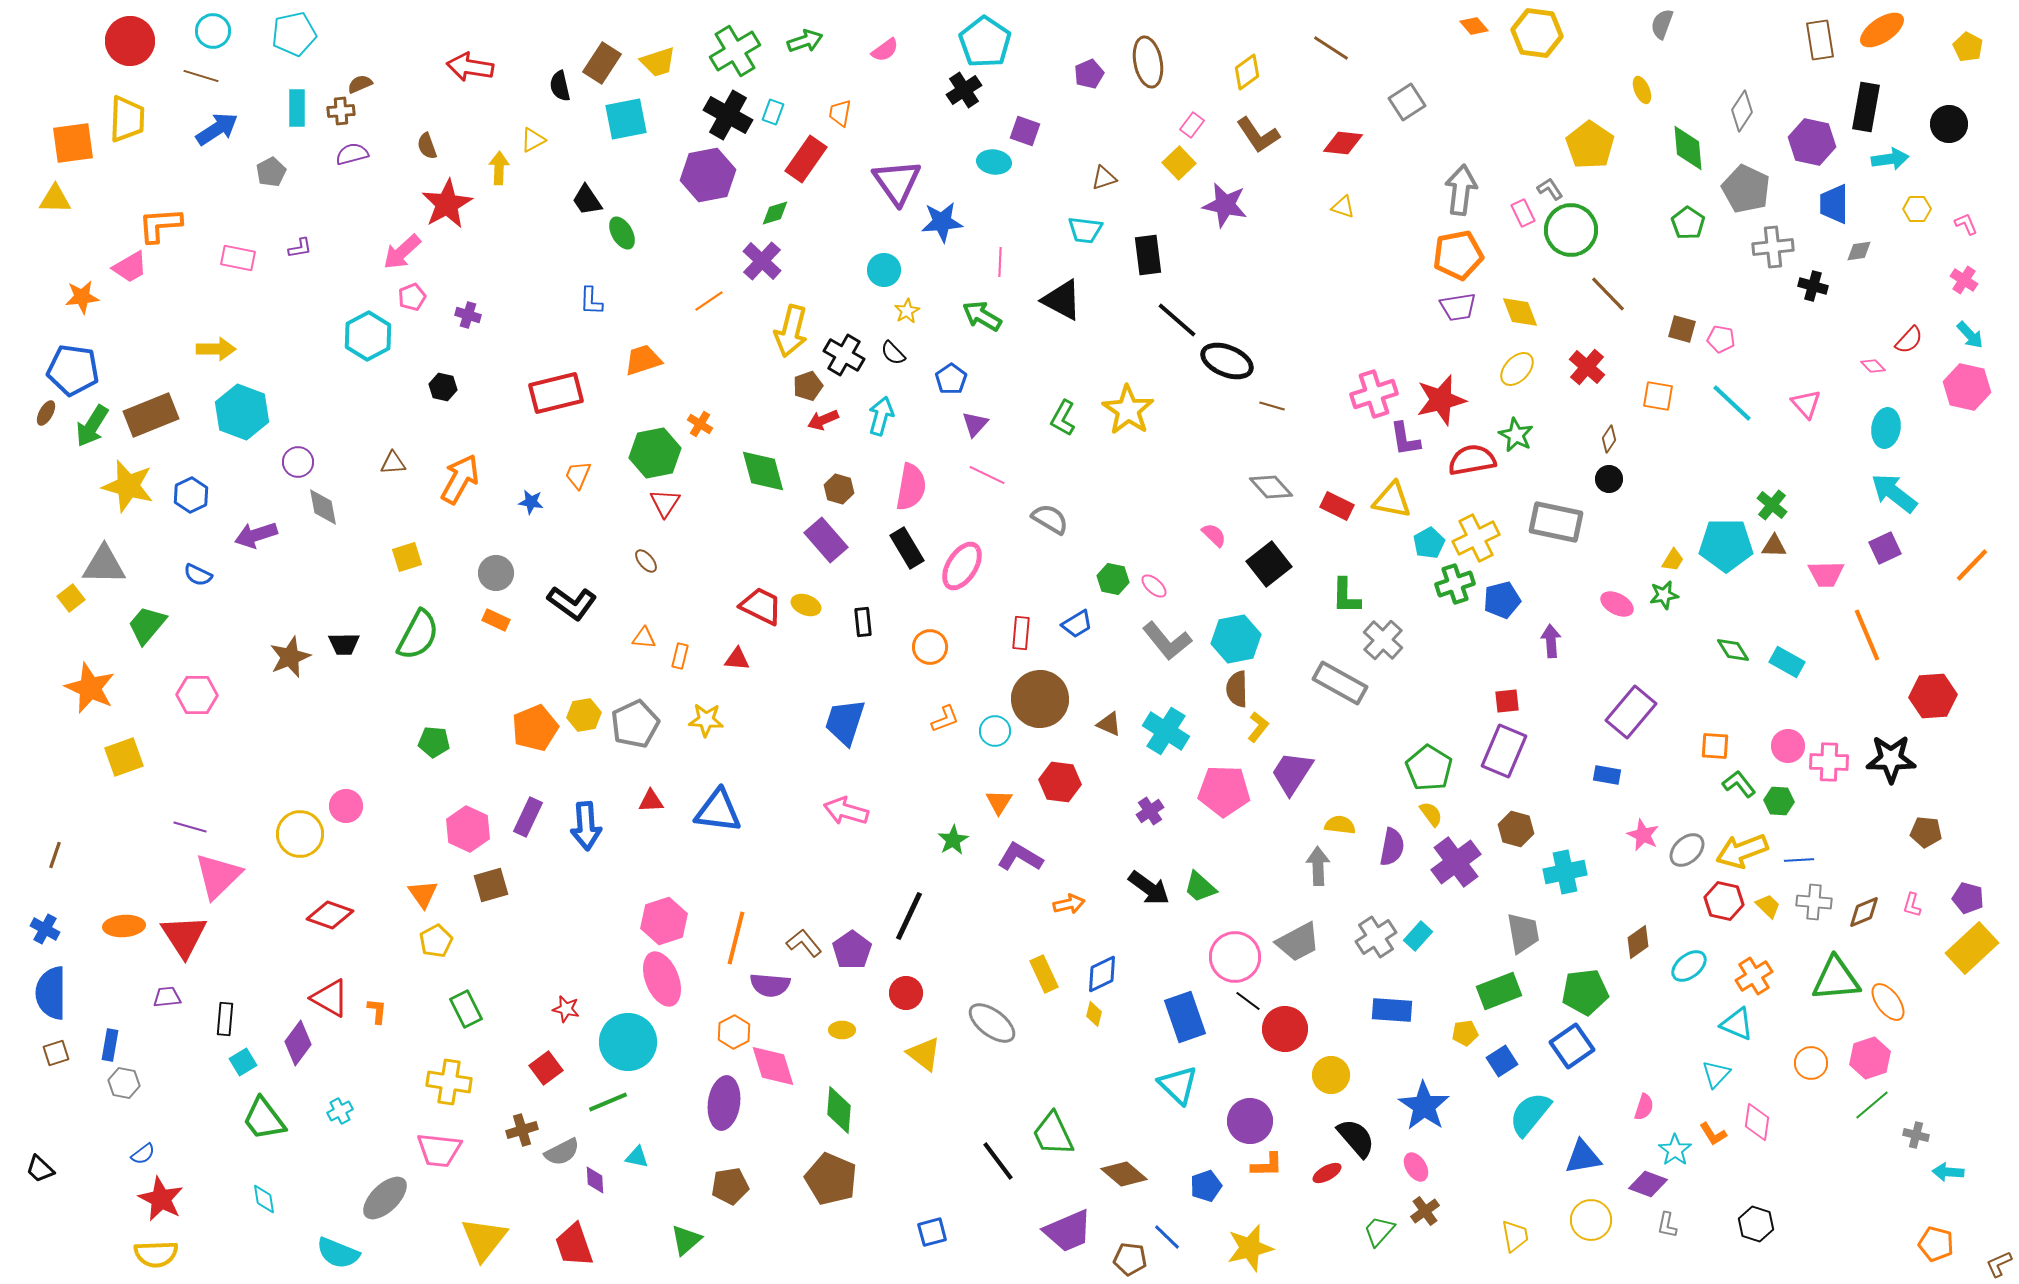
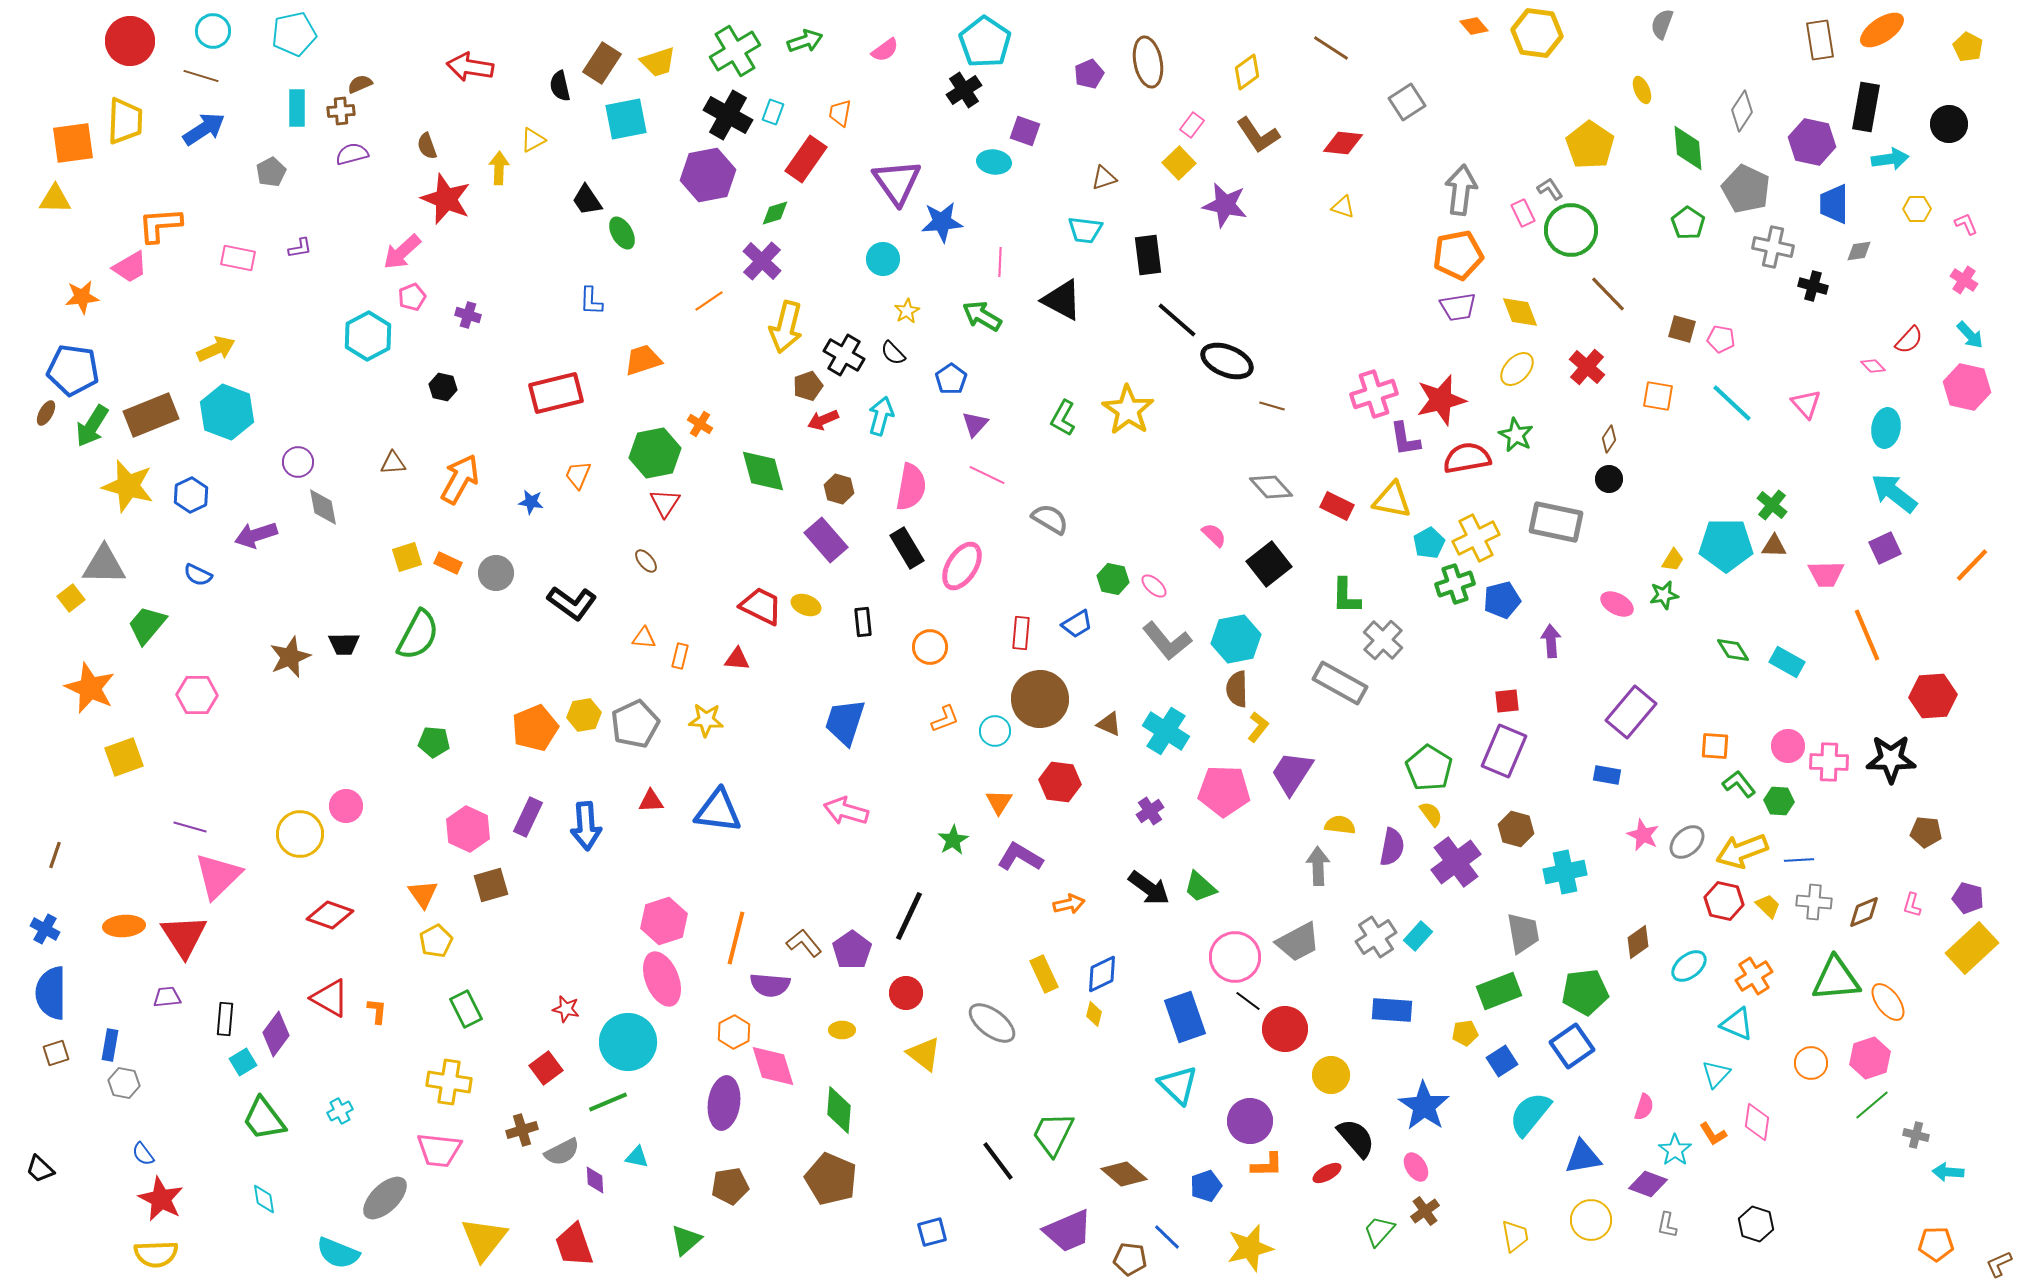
yellow trapezoid at (127, 119): moved 2 px left, 2 px down
blue arrow at (217, 129): moved 13 px left
red star at (447, 204): moved 1 px left, 5 px up; rotated 21 degrees counterclockwise
gray cross at (1773, 247): rotated 18 degrees clockwise
cyan circle at (884, 270): moved 1 px left, 11 px up
yellow arrow at (791, 331): moved 5 px left, 4 px up
yellow arrow at (216, 349): rotated 24 degrees counterclockwise
cyan hexagon at (242, 412): moved 15 px left
red semicircle at (1472, 460): moved 5 px left, 2 px up
orange rectangle at (496, 620): moved 48 px left, 57 px up
gray ellipse at (1687, 850): moved 8 px up
purple diamond at (298, 1043): moved 22 px left, 9 px up
green trapezoid at (1053, 1134): rotated 51 degrees clockwise
blue semicircle at (143, 1154): rotated 90 degrees clockwise
orange pentagon at (1936, 1244): rotated 16 degrees counterclockwise
